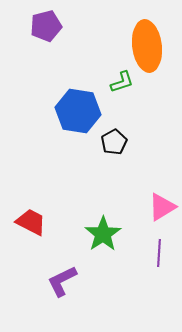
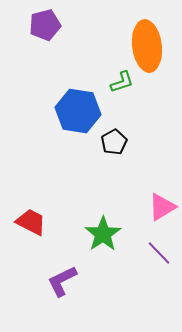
purple pentagon: moved 1 px left, 1 px up
purple line: rotated 48 degrees counterclockwise
